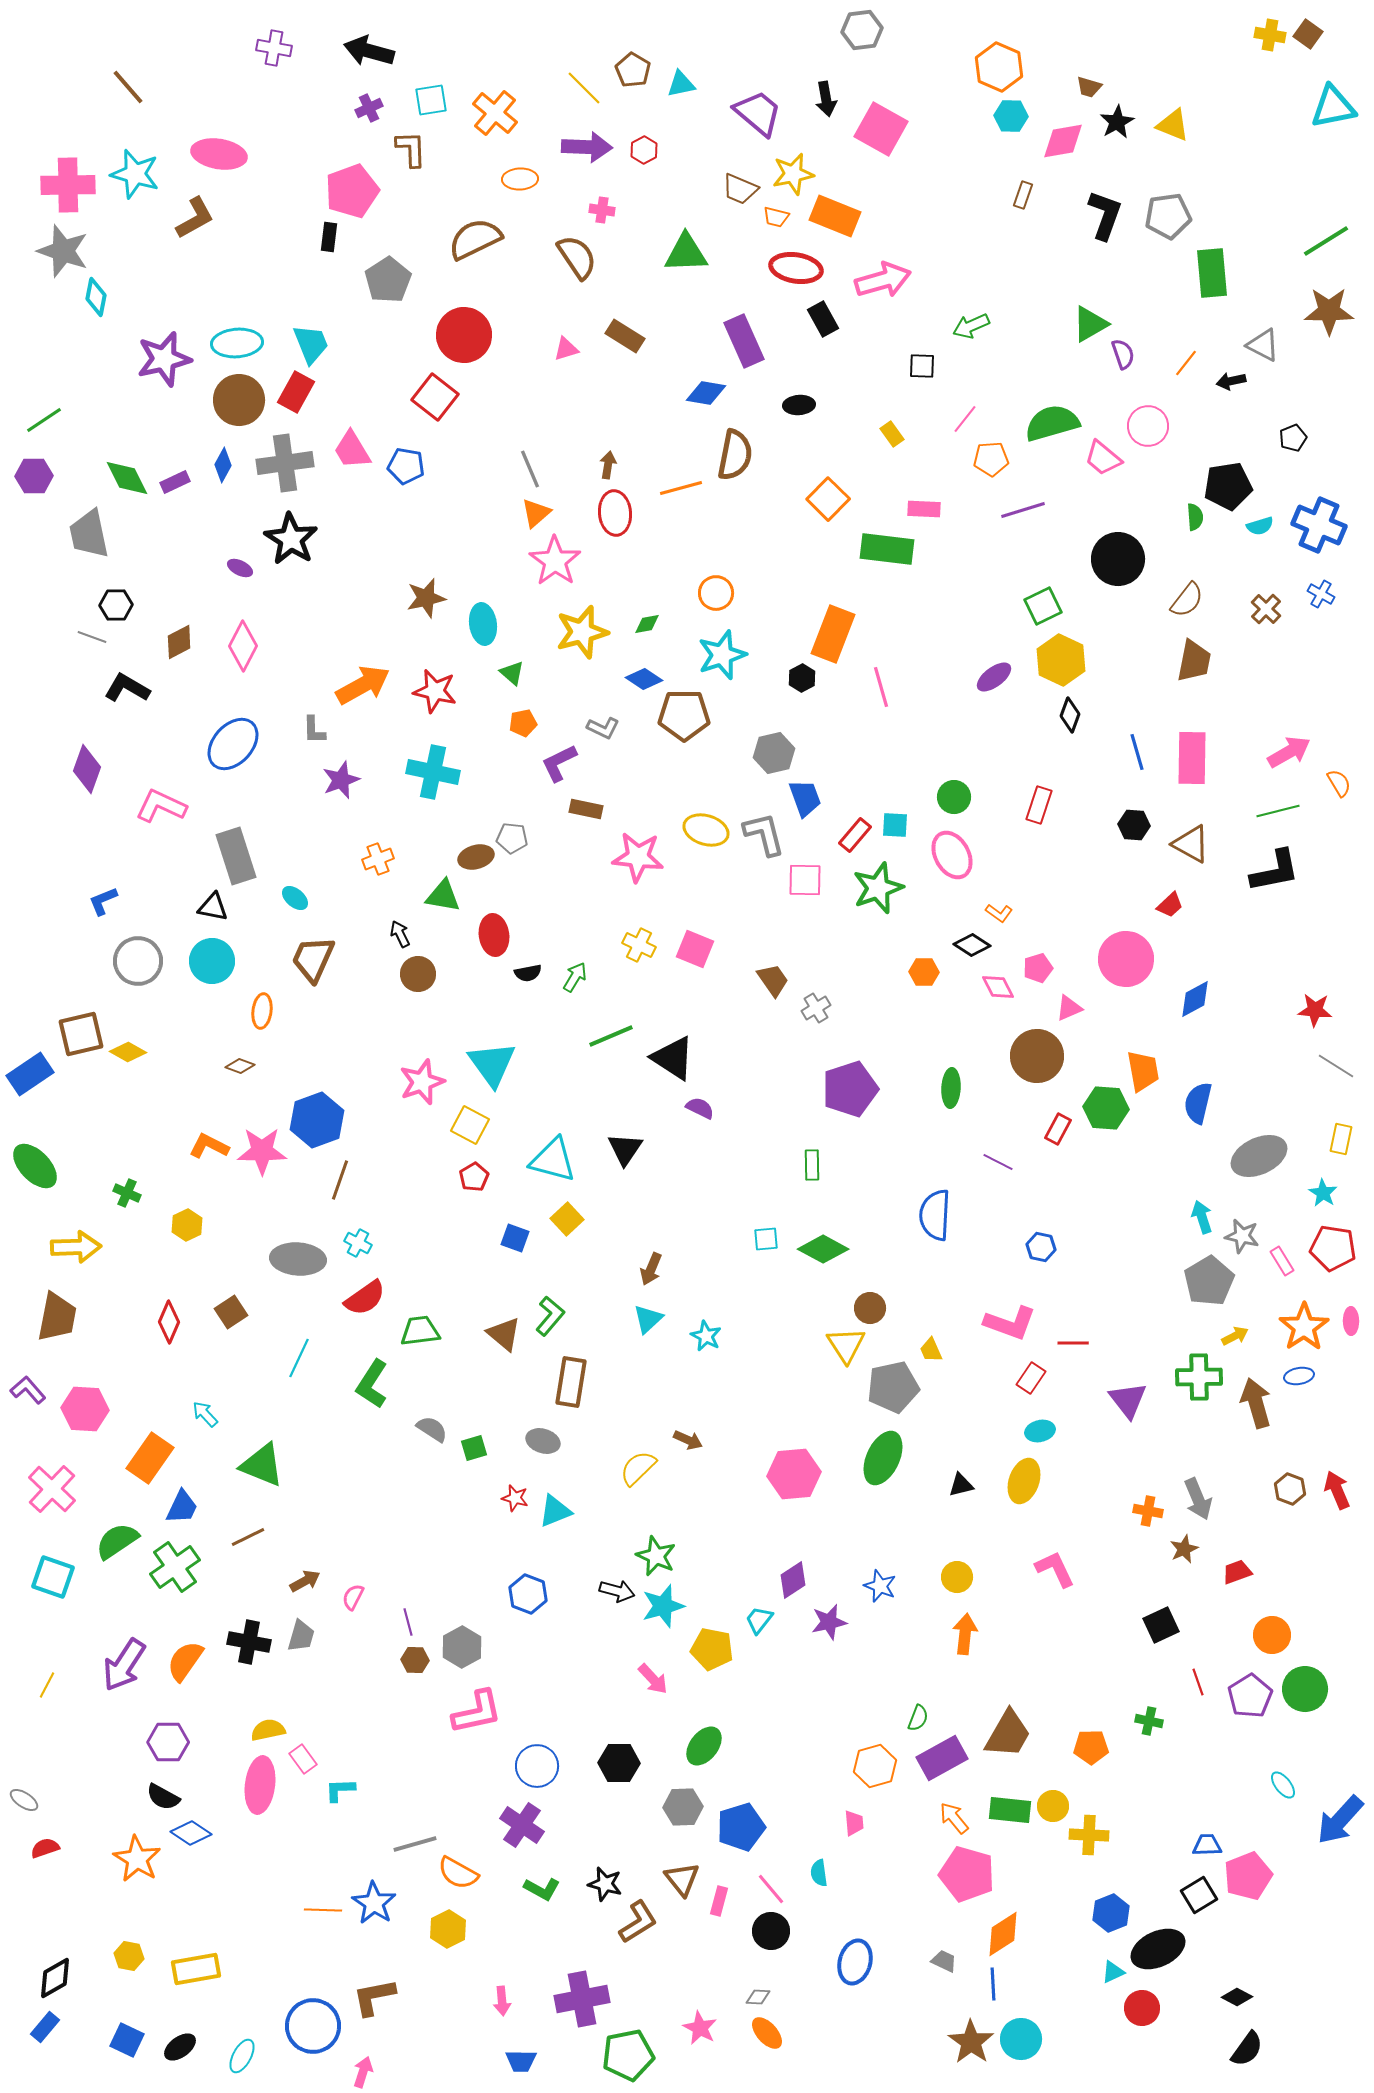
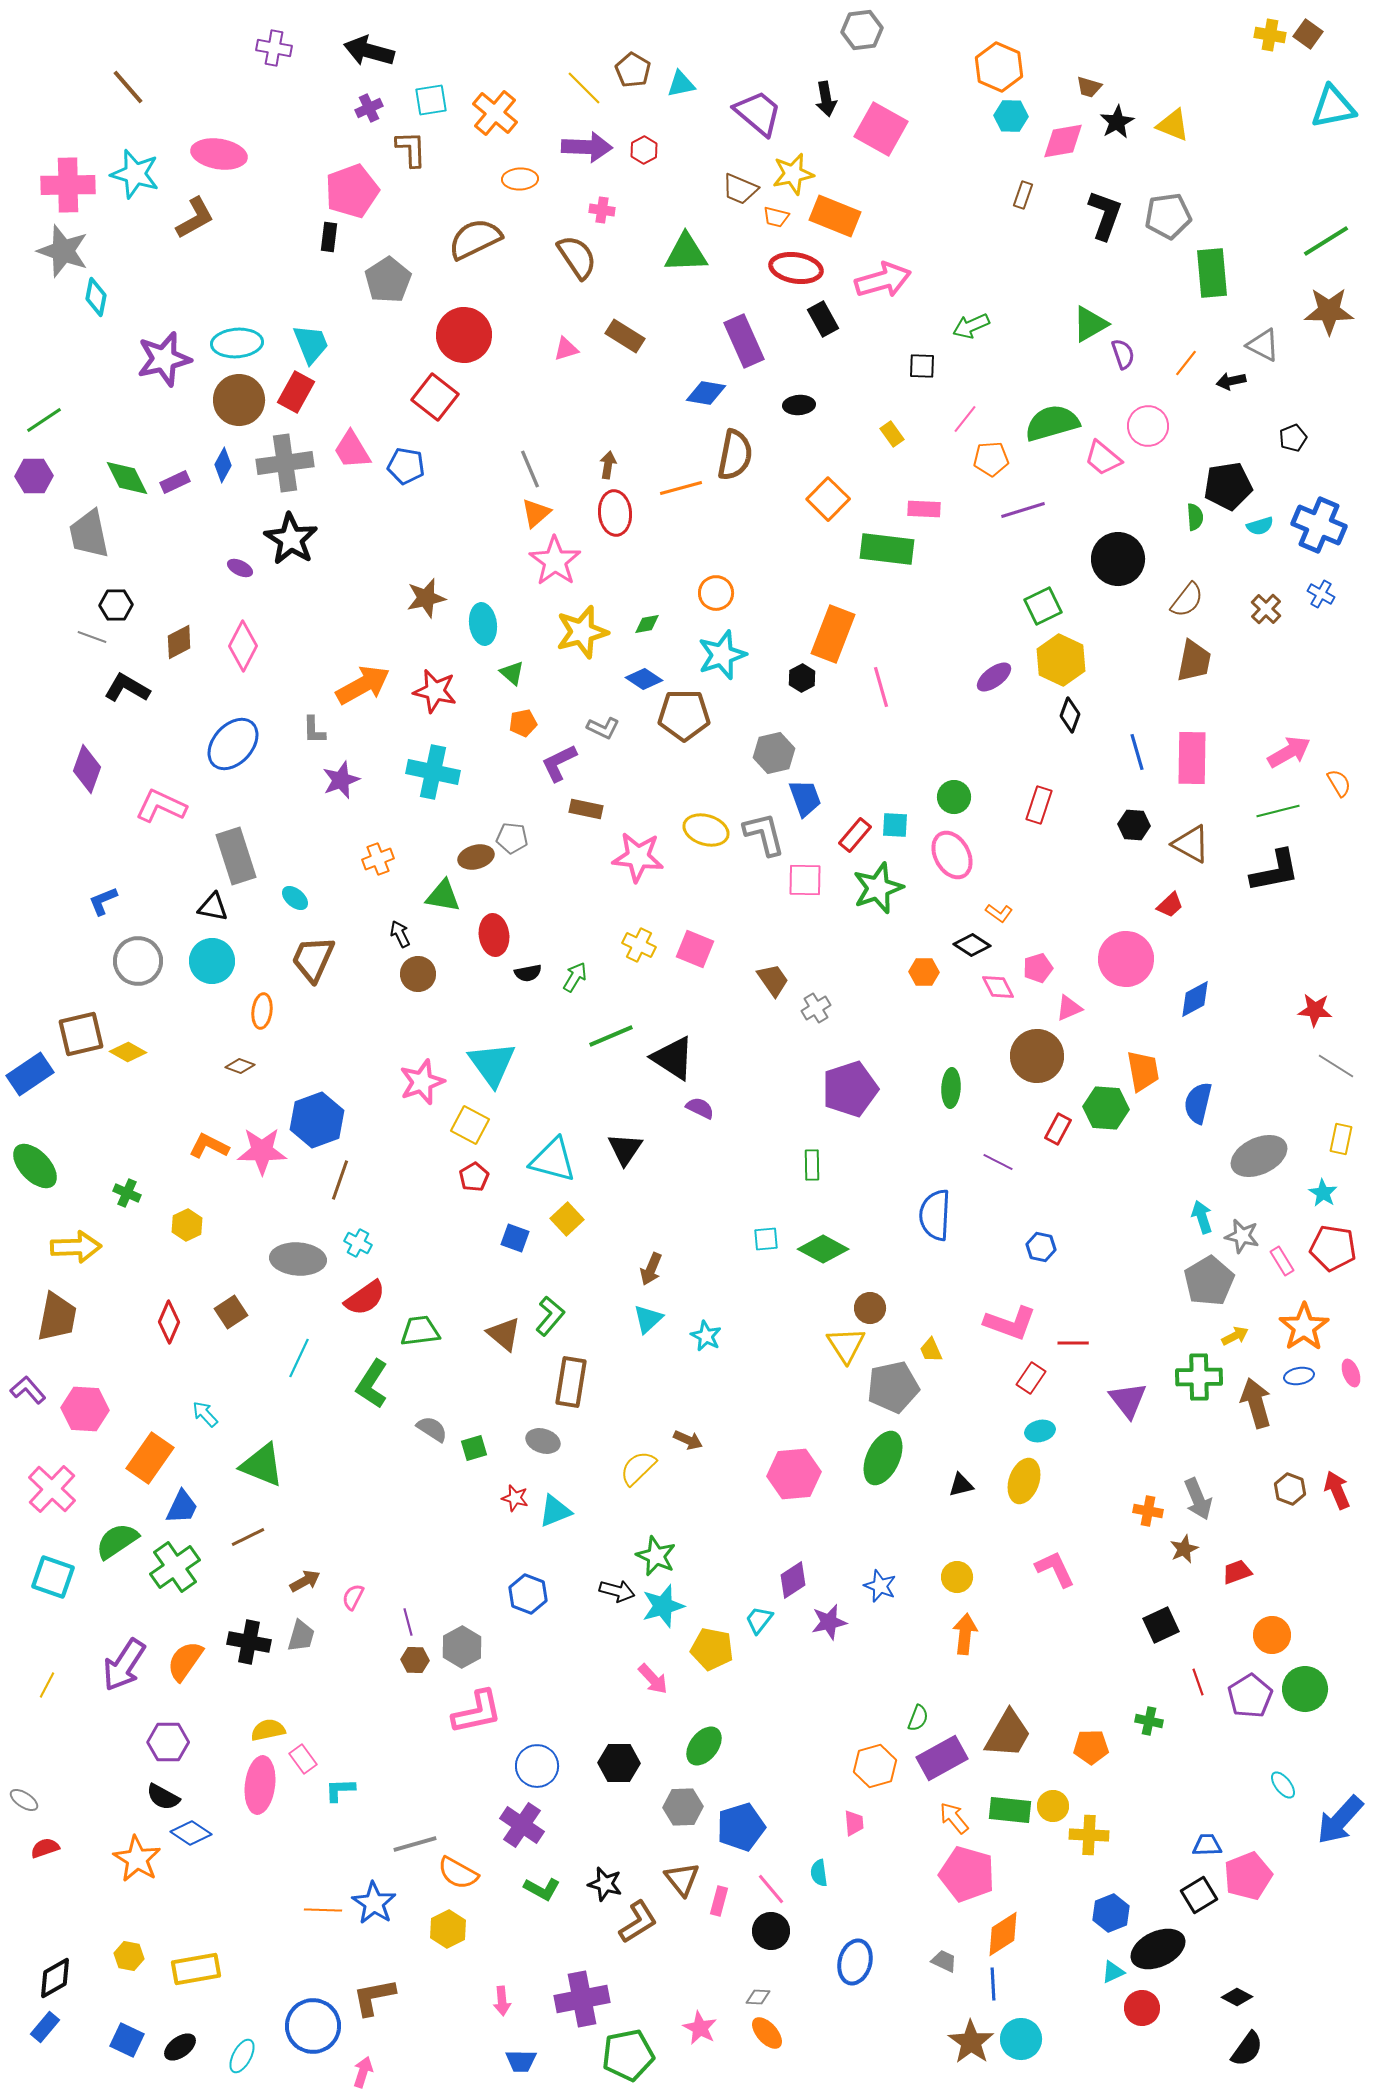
pink ellipse at (1351, 1321): moved 52 px down; rotated 20 degrees counterclockwise
